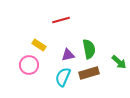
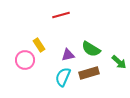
red line: moved 5 px up
yellow rectangle: rotated 24 degrees clockwise
green semicircle: moved 2 px right; rotated 132 degrees clockwise
pink circle: moved 4 px left, 5 px up
